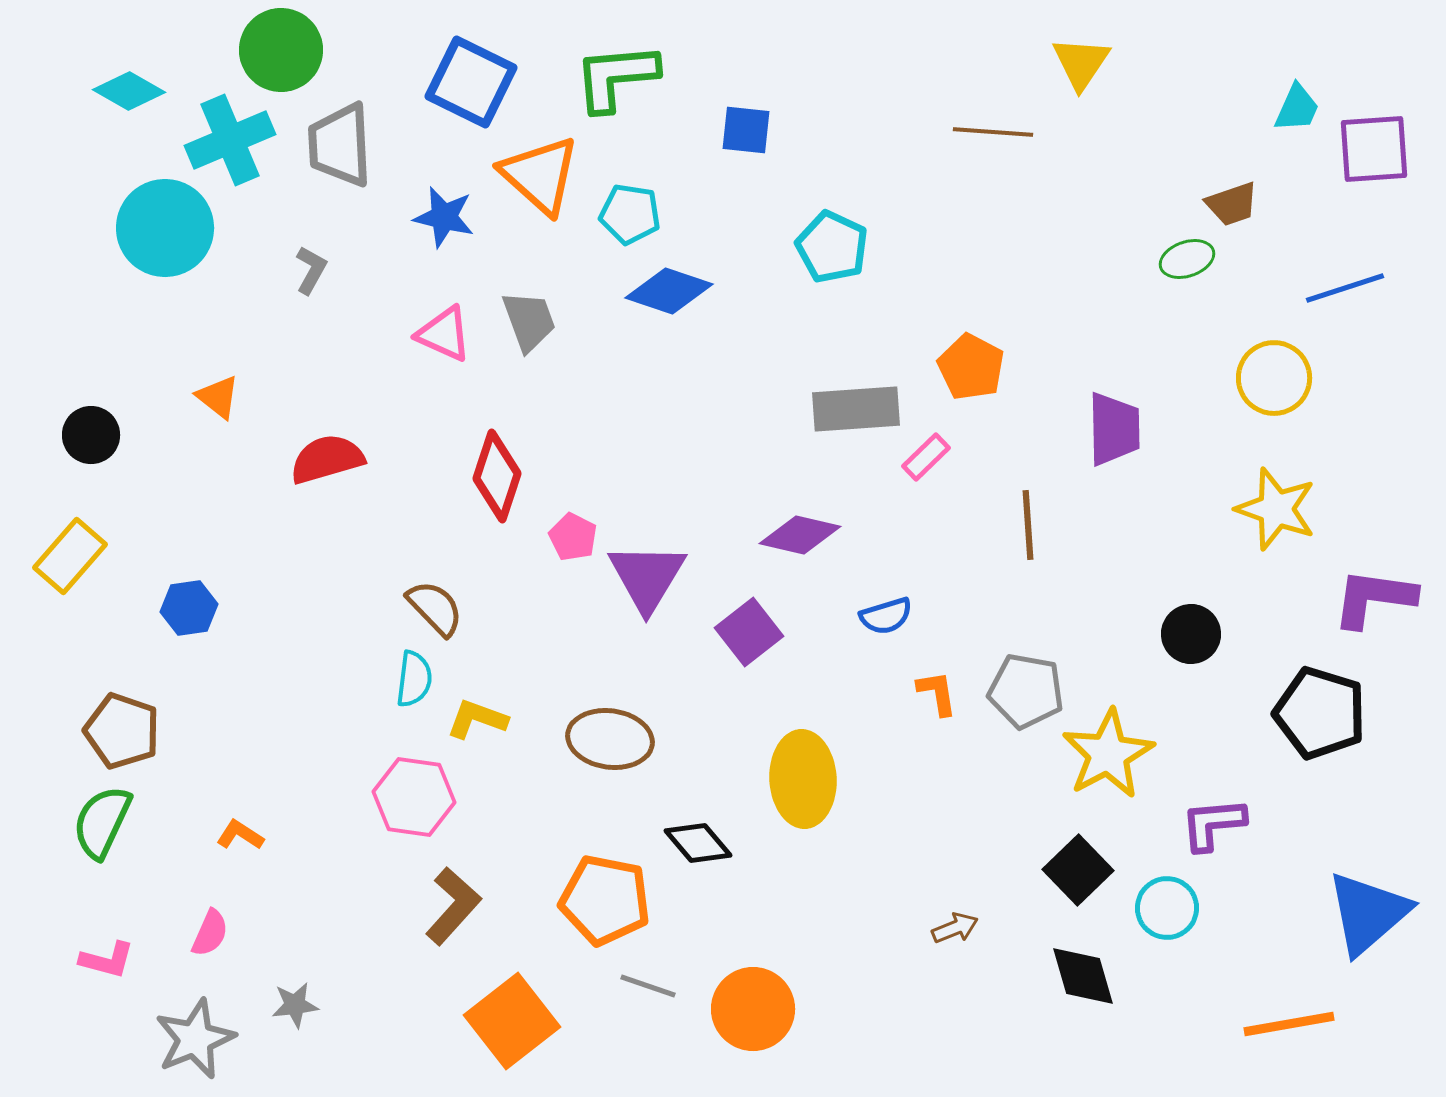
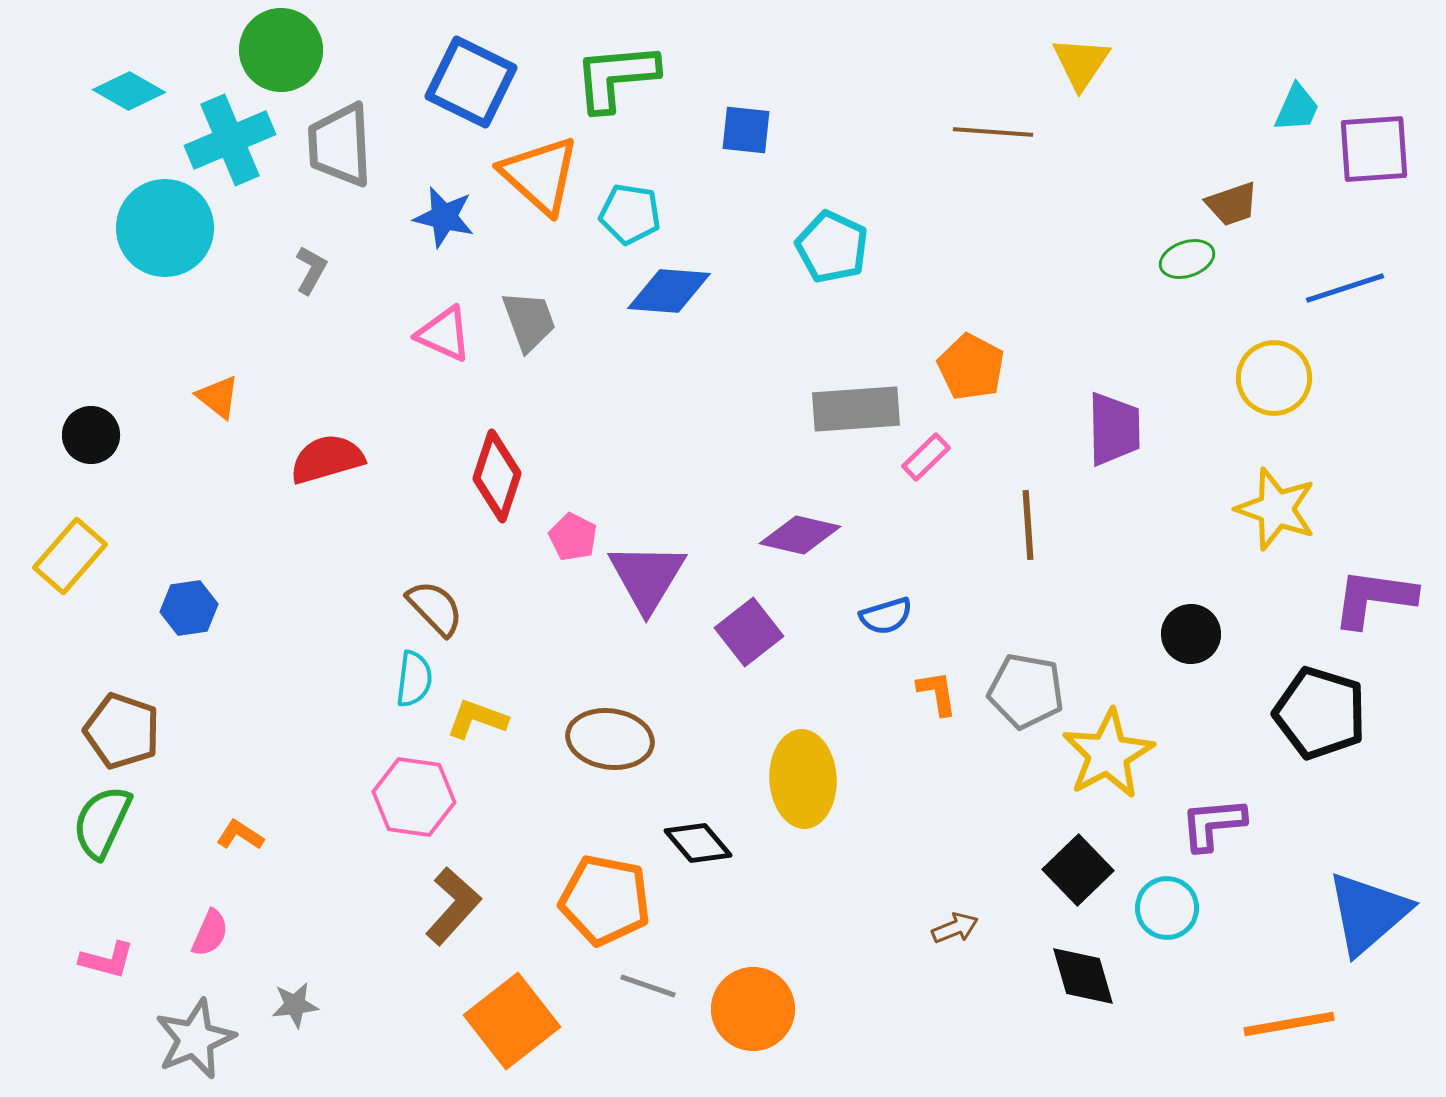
blue diamond at (669, 291): rotated 14 degrees counterclockwise
